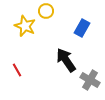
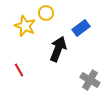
yellow circle: moved 2 px down
blue rectangle: moved 1 px left; rotated 24 degrees clockwise
black arrow: moved 8 px left, 11 px up; rotated 55 degrees clockwise
red line: moved 2 px right
